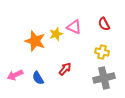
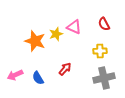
yellow cross: moved 2 px left, 1 px up; rotated 16 degrees counterclockwise
